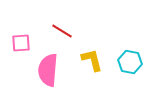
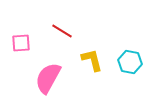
pink semicircle: moved 8 px down; rotated 24 degrees clockwise
